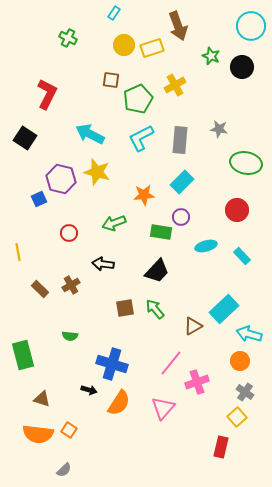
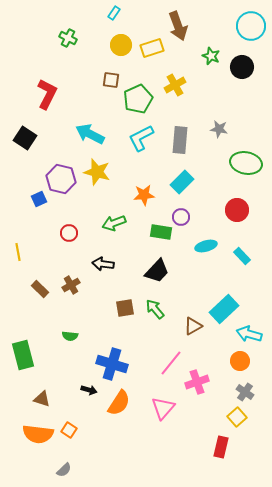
yellow circle at (124, 45): moved 3 px left
